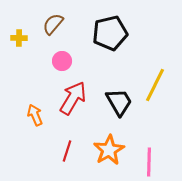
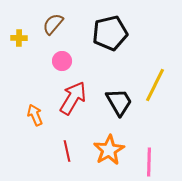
red line: rotated 30 degrees counterclockwise
